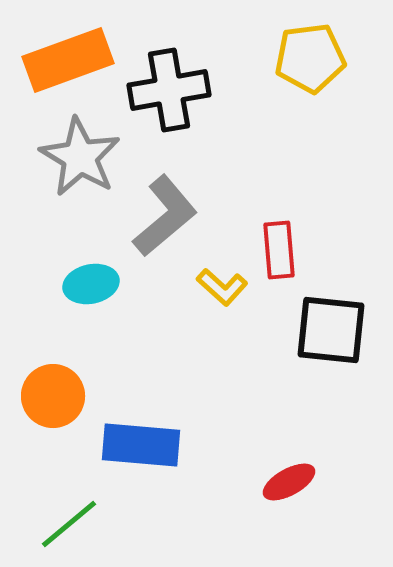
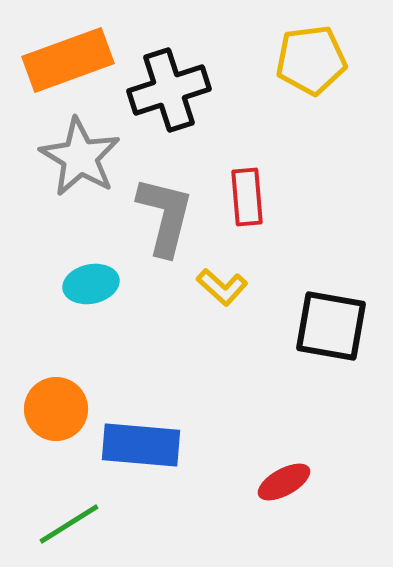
yellow pentagon: moved 1 px right, 2 px down
black cross: rotated 8 degrees counterclockwise
gray L-shape: rotated 36 degrees counterclockwise
red rectangle: moved 32 px left, 53 px up
black square: moved 4 px up; rotated 4 degrees clockwise
orange circle: moved 3 px right, 13 px down
red ellipse: moved 5 px left
green line: rotated 8 degrees clockwise
